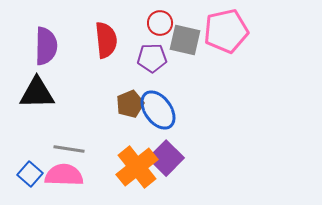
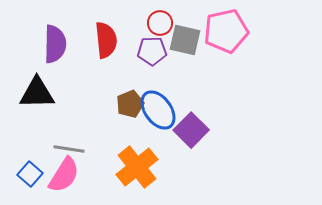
purple semicircle: moved 9 px right, 2 px up
purple pentagon: moved 7 px up
purple square: moved 25 px right, 28 px up
pink semicircle: rotated 120 degrees clockwise
